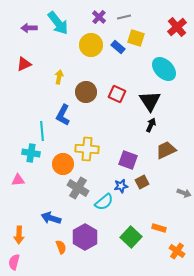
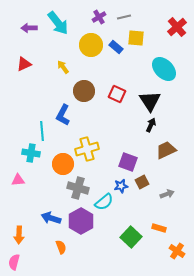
purple cross: rotated 16 degrees clockwise
yellow square: rotated 12 degrees counterclockwise
blue rectangle: moved 2 px left
yellow arrow: moved 4 px right, 10 px up; rotated 48 degrees counterclockwise
brown circle: moved 2 px left, 1 px up
yellow cross: rotated 20 degrees counterclockwise
purple square: moved 2 px down
gray cross: rotated 15 degrees counterclockwise
gray arrow: moved 17 px left, 1 px down; rotated 40 degrees counterclockwise
purple hexagon: moved 4 px left, 16 px up
